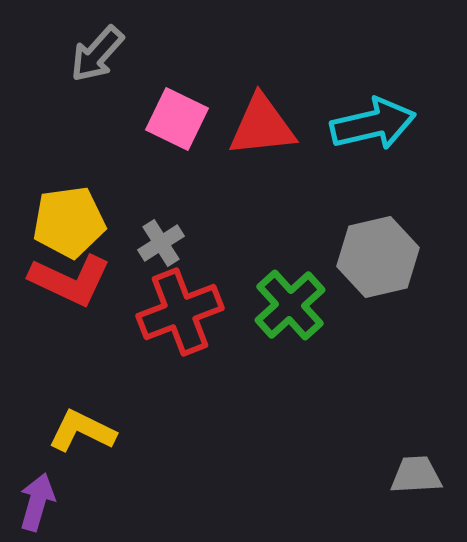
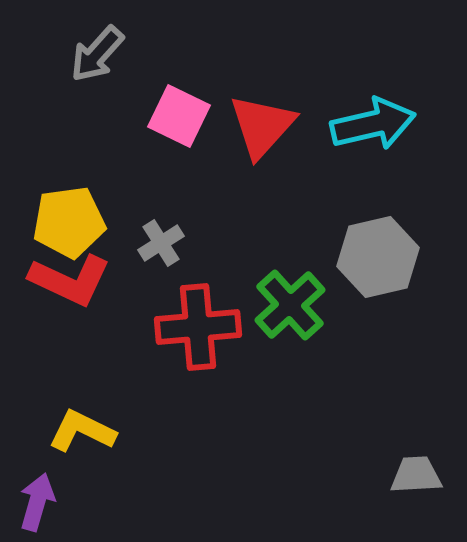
pink square: moved 2 px right, 3 px up
red triangle: rotated 42 degrees counterclockwise
red cross: moved 18 px right, 15 px down; rotated 16 degrees clockwise
